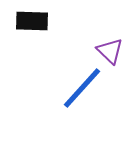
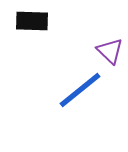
blue line: moved 2 px left, 2 px down; rotated 9 degrees clockwise
